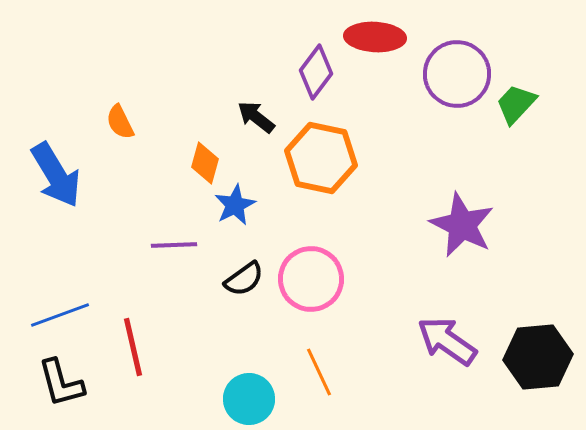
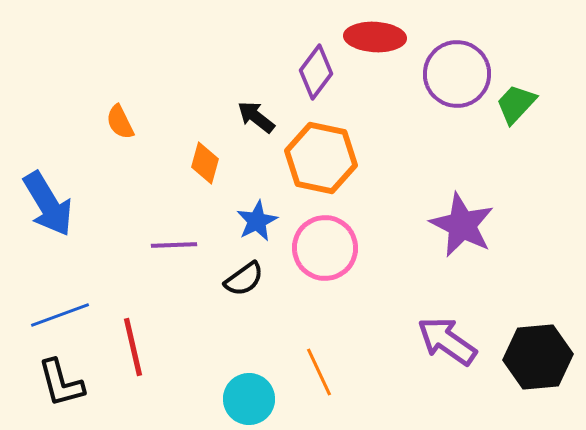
blue arrow: moved 8 px left, 29 px down
blue star: moved 22 px right, 16 px down
pink circle: moved 14 px right, 31 px up
